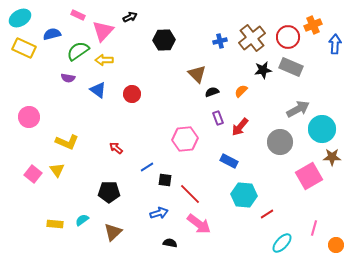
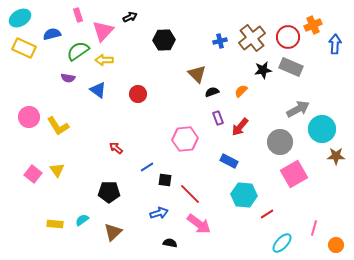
pink rectangle at (78, 15): rotated 48 degrees clockwise
red circle at (132, 94): moved 6 px right
yellow L-shape at (67, 142): moved 9 px left, 16 px up; rotated 35 degrees clockwise
brown star at (332, 157): moved 4 px right, 1 px up
pink square at (309, 176): moved 15 px left, 2 px up
